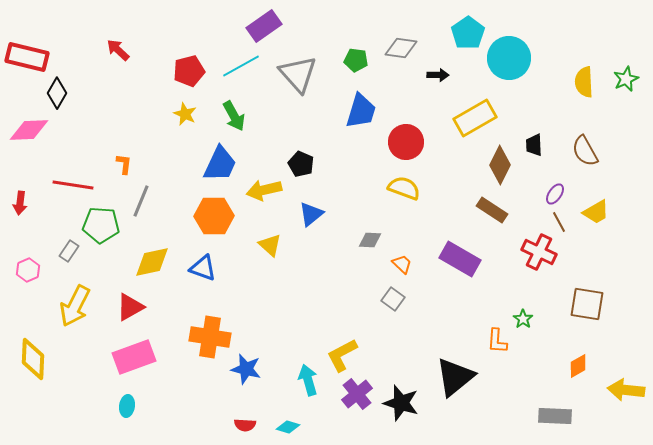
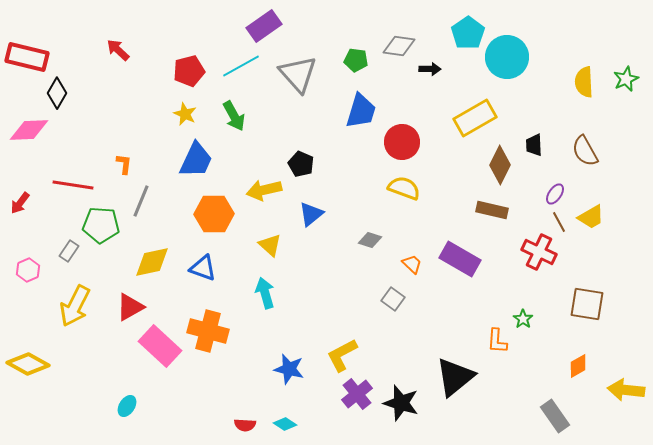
gray diamond at (401, 48): moved 2 px left, 2 px up
cyan circle at (509, 58): moved 2 px left, 1 px up
black arrow at (438, 75): moved 8 px left, 6 px up
red circle at (406, 142): moved 4 px left
blue trapezoid at (220, 164): moved 24 px left, 4 px up
red arrow at (20, 203): rotated 30 degrees clockwise
brown rectangle at (492, 210): rotated 20 degrees counterclockwise
yellow trapezoid at (596, 212): moved 5 px left, 5 px down
orange hexagon at (214, 216): moved 2 px up
gray diamond at (370, 240): rotated 15 degrees clockwise
orange trapezoid at (402, 264): moved 10 px right
orange cross at (210, 337): moved 2 px left, 6 px up; rotated 6 degrees clockwise
pink rectangle at (134, 357): moved 26 px right, 11 px up; rotated 63 degrees clockwise
yellow diamond at (33, 359): moved 5 px left, 5 px down; rotated 63 degrees counterclockwise
blue star at (246, 369): moved 43 px right
cyan arrow at (308, 380): moved 43 px left, 87 px up
cyan ellipse at (127, 406): rotated 25 degrees clockwise
gray rectangle at (555, 416): rotated 52 degrees clockwise
cyan diamond at (288, 427): moved 3 px left, 3 px up; rotated 15 degrees clockwise
